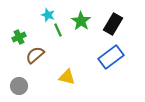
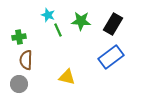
green star: rotated 30 degrees counterclockwise
green cross: rotated 16 degrees clockwise
brown semicircle: moved 9 px left, 5 px down; rotated 48 degrees counterclockwise
gray circle: moved 2 px up
